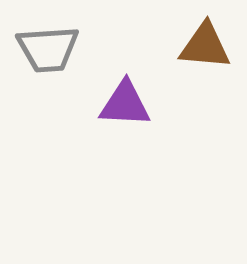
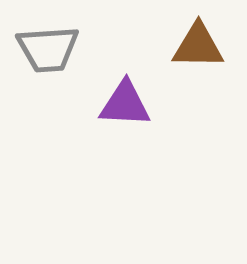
brown triangle: moved 7 px left; rotated 4 degrees counterclockwise
